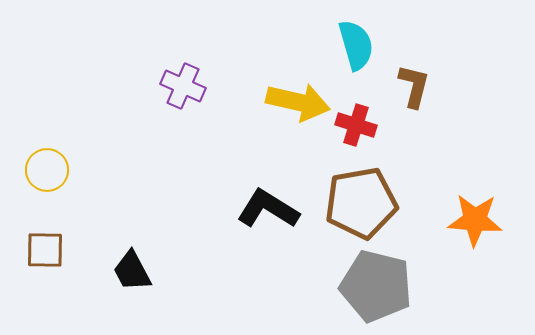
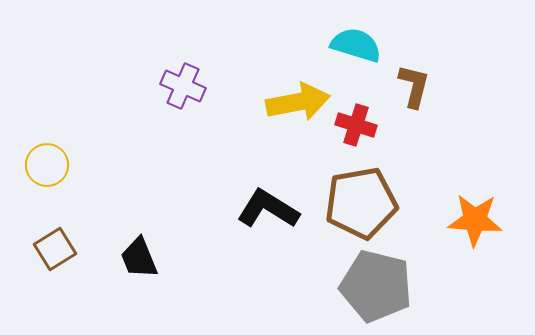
cyan semicircle: rotated 57 degrees counterclockwise
yellow arrow: rotated 24 degrees counterclockwise
yellow circle: moved 5 px up
brown square: moved 10 px right, 1 px up; rotated 33 degrees counterclockwise
black trapezoid: moved 7 px right, 13 px up; rotated 6 degrees clockwise
